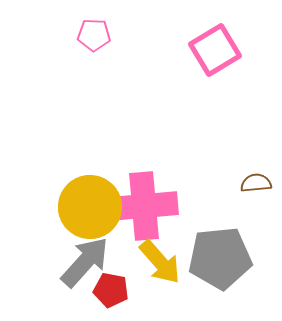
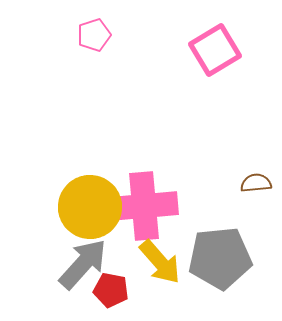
pink pentagon: rotated 20 degrees counterclockwise
gray arrow: moved 2 px left, 2 px down
